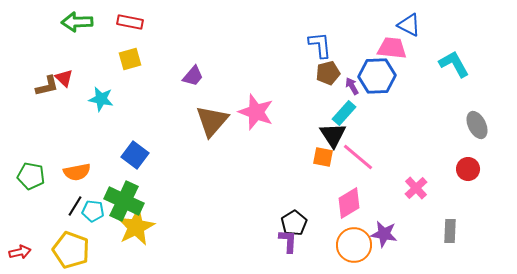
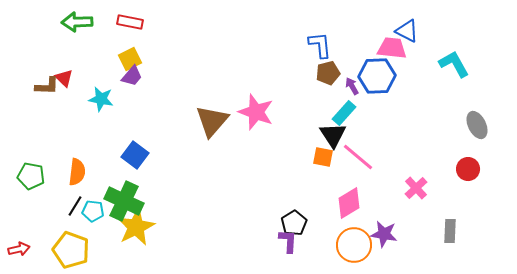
blue triangle: moved 2 px left, 6 px down
yellow square: rotated 10 degrees counterclockwise
purple trapezoid: moved 61 px left
brown L-shape: rotated 15 degrees clockwise
orange semicircle: rotated 72 degrees counterclockwise
red arrow: moved 1 px left, 3 px up
